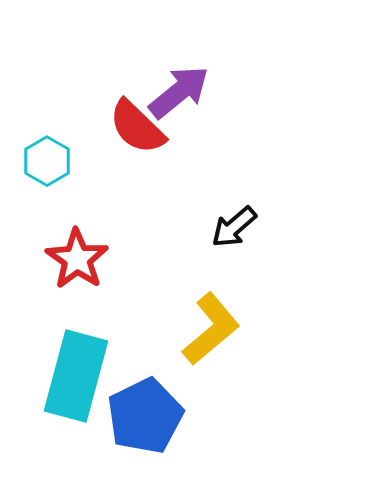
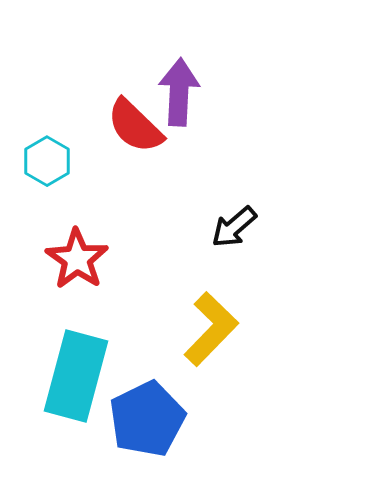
purple arrow: rotated 48 degrees counterclockwise
red semicircle: moved 2 px left, 1 px up
yellow L-shape: rotated 6 degrees counterclockwise
blue pentagon: moved 2 px right, 3 px down
